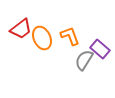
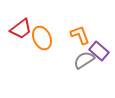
orange L-shape: moved 10 px right, 1 px up
purple rectangle: moved 1 px left, 2 px down
gray semicircle: rotated 25 degrees clockwise
